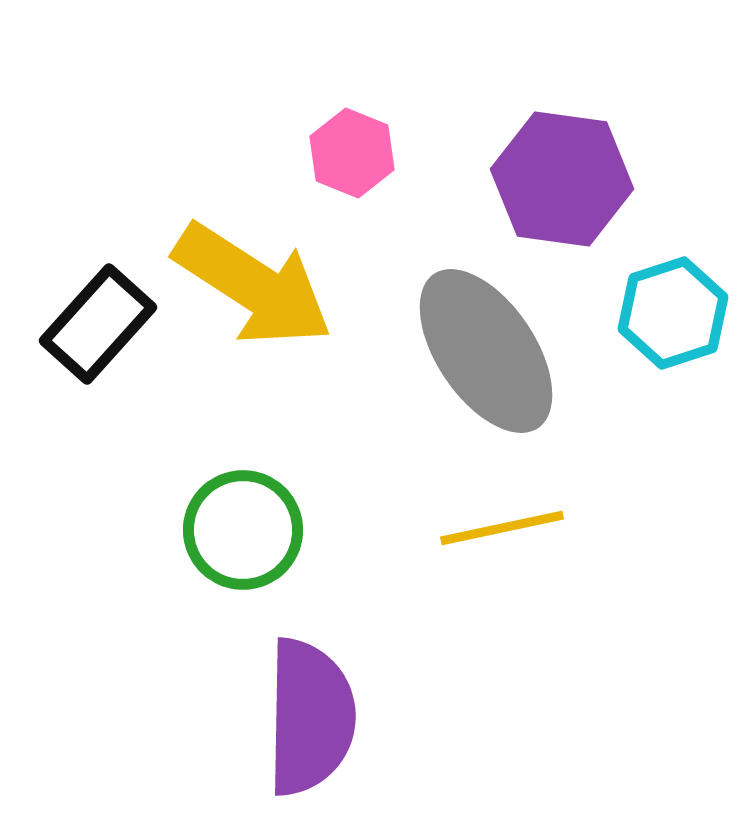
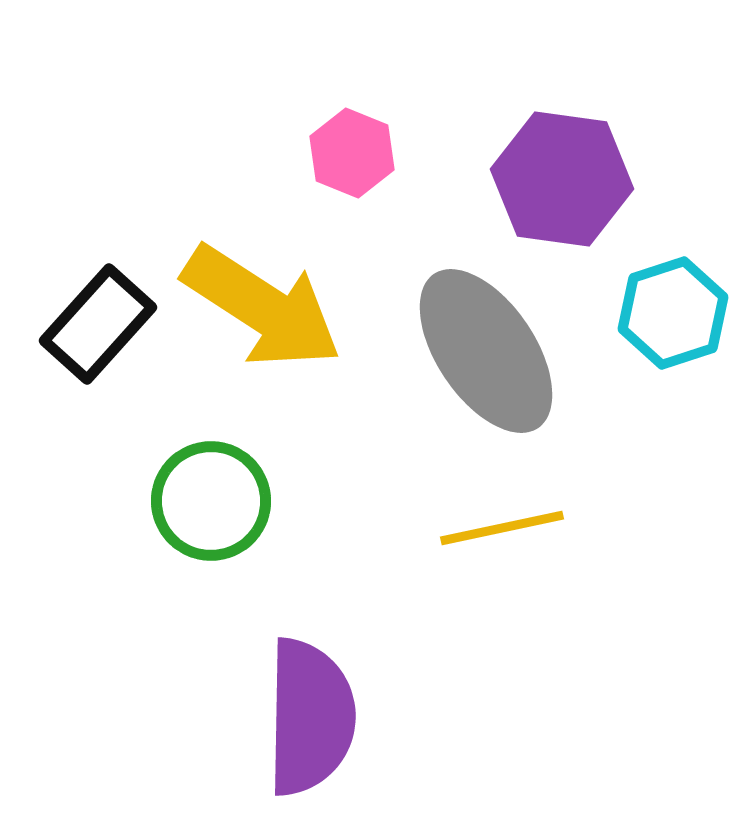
yellow arrow: moved 9 px right, 22 px down
green circle: moved 32 px left, 29 px up
